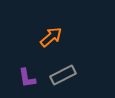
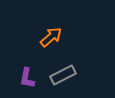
purple L-shape: rotated 20 degrees clockwise
